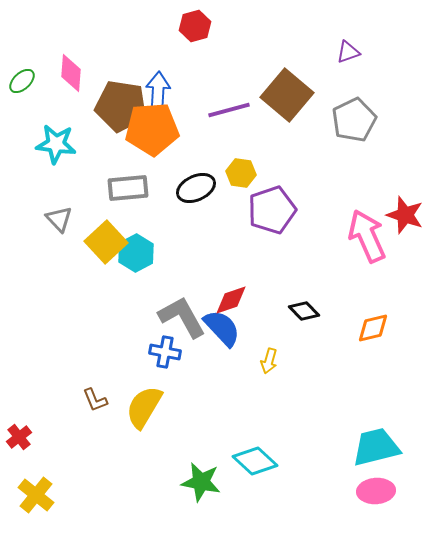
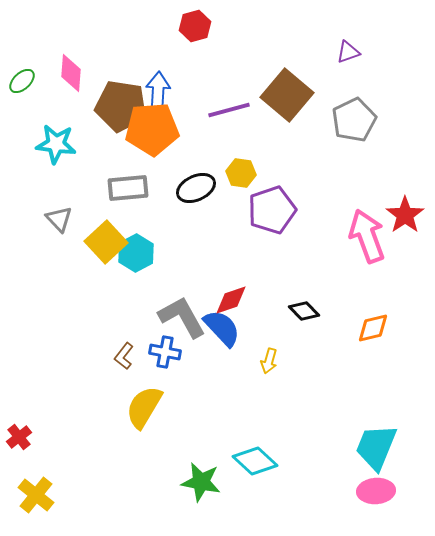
red star: rotated 18 degrees clockwise
pink arrow: rotated 4 degrees clockwise
brown L-shape: moved 29 px right, 44 px up; rotated 60 degrees clockwise
cyan trapezoid: rotated 54 degrees counterclockwise
